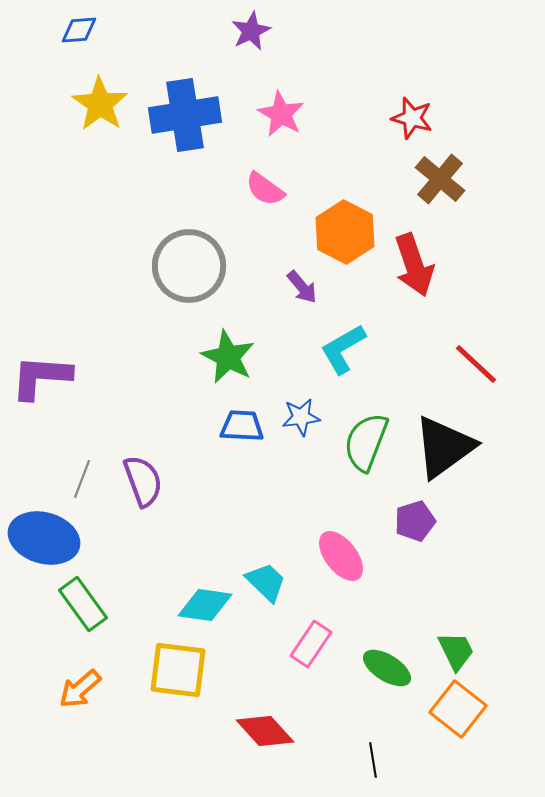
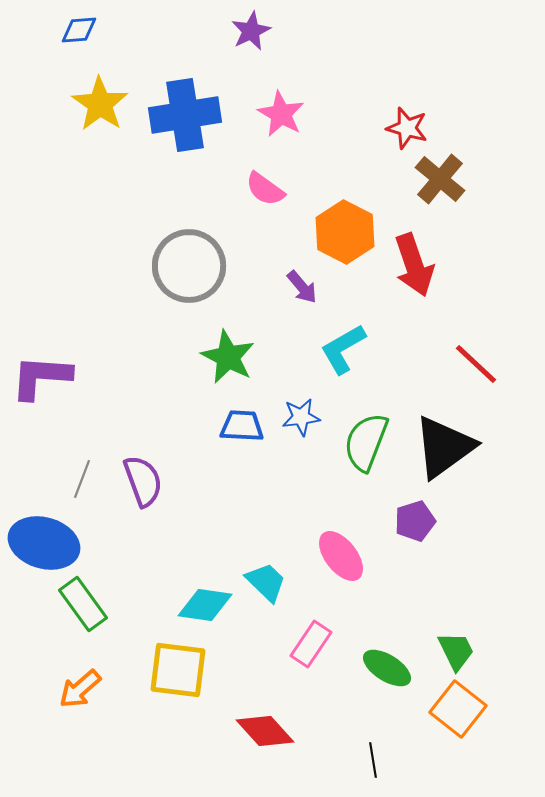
red star: moved 5 px left, 10 px down
blue ellipse: moved 5 px down
